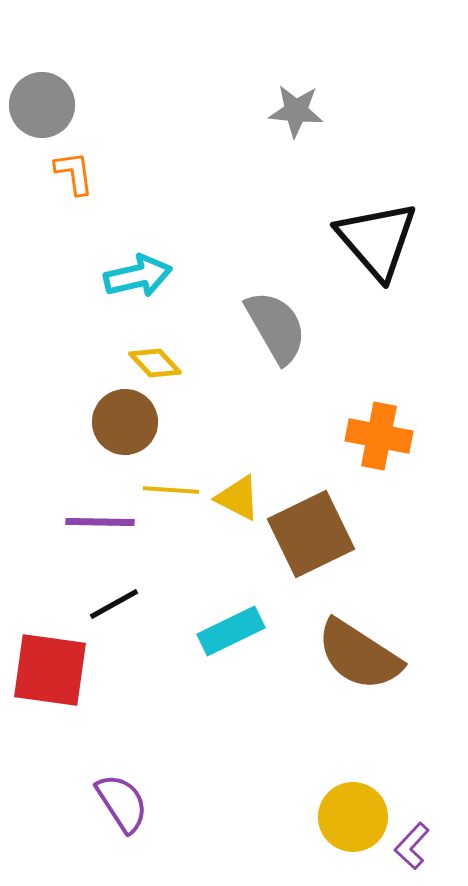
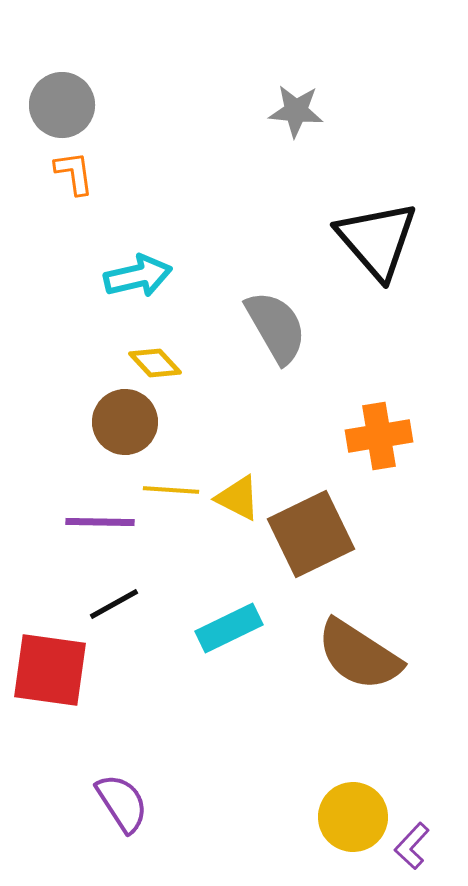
gray circle: moved 20 px right
orange cross: rotated 20 degrees counterclockwise
cyan rectangle: moved 2 px left, 3 px up
